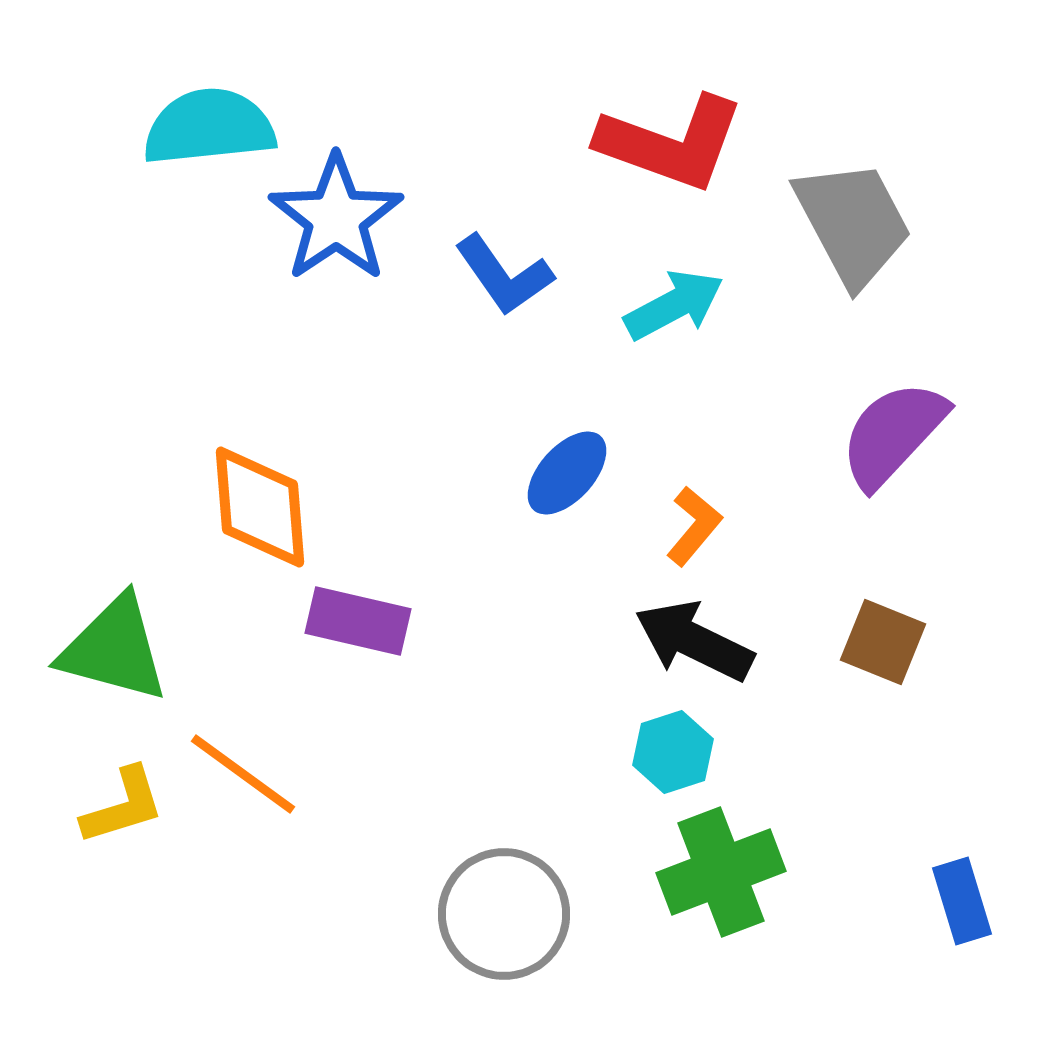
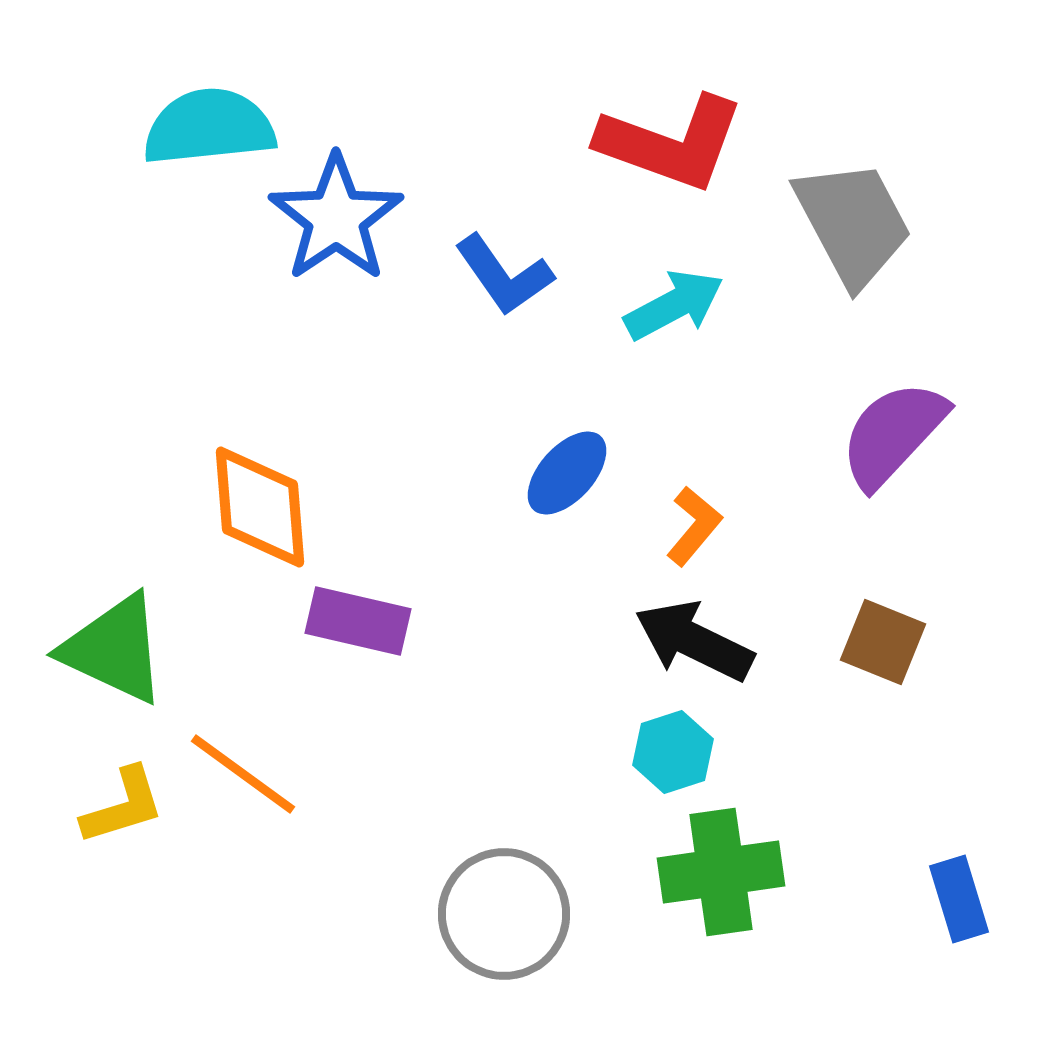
green triangle: rotated 10 degrees clockwise
green cross: rotated 13 degrees clockwise
blue rectangle: moved 3 px left, 2 px up
